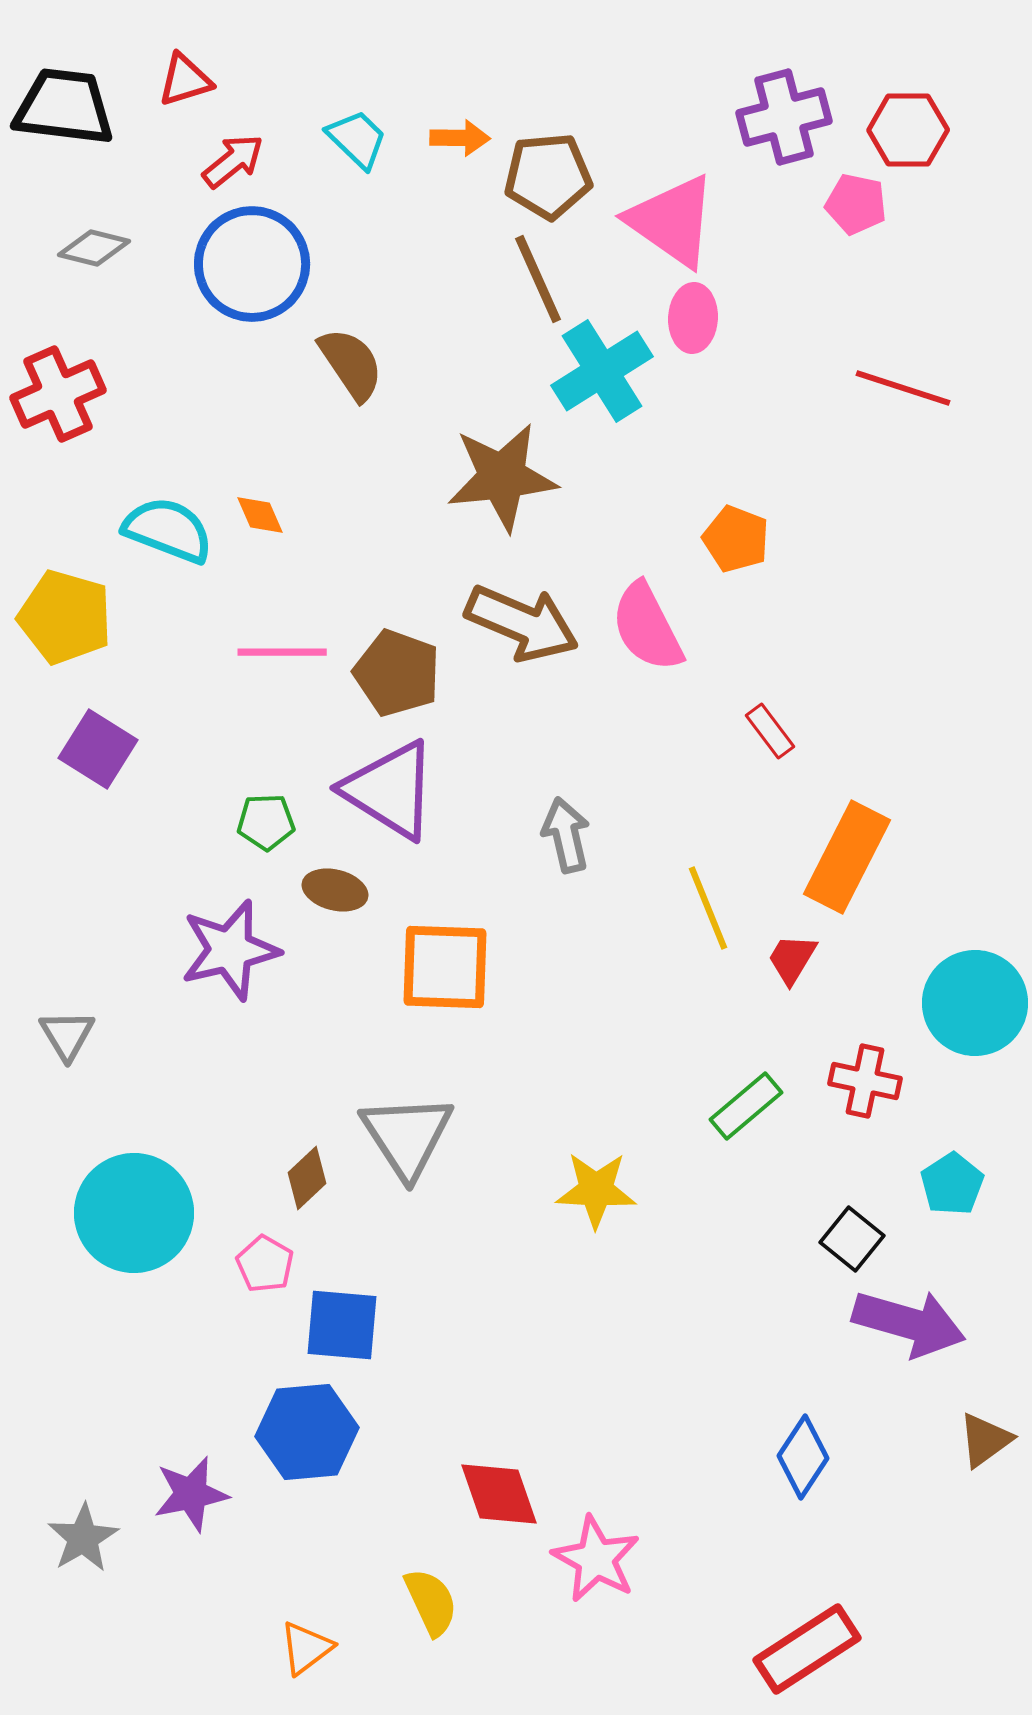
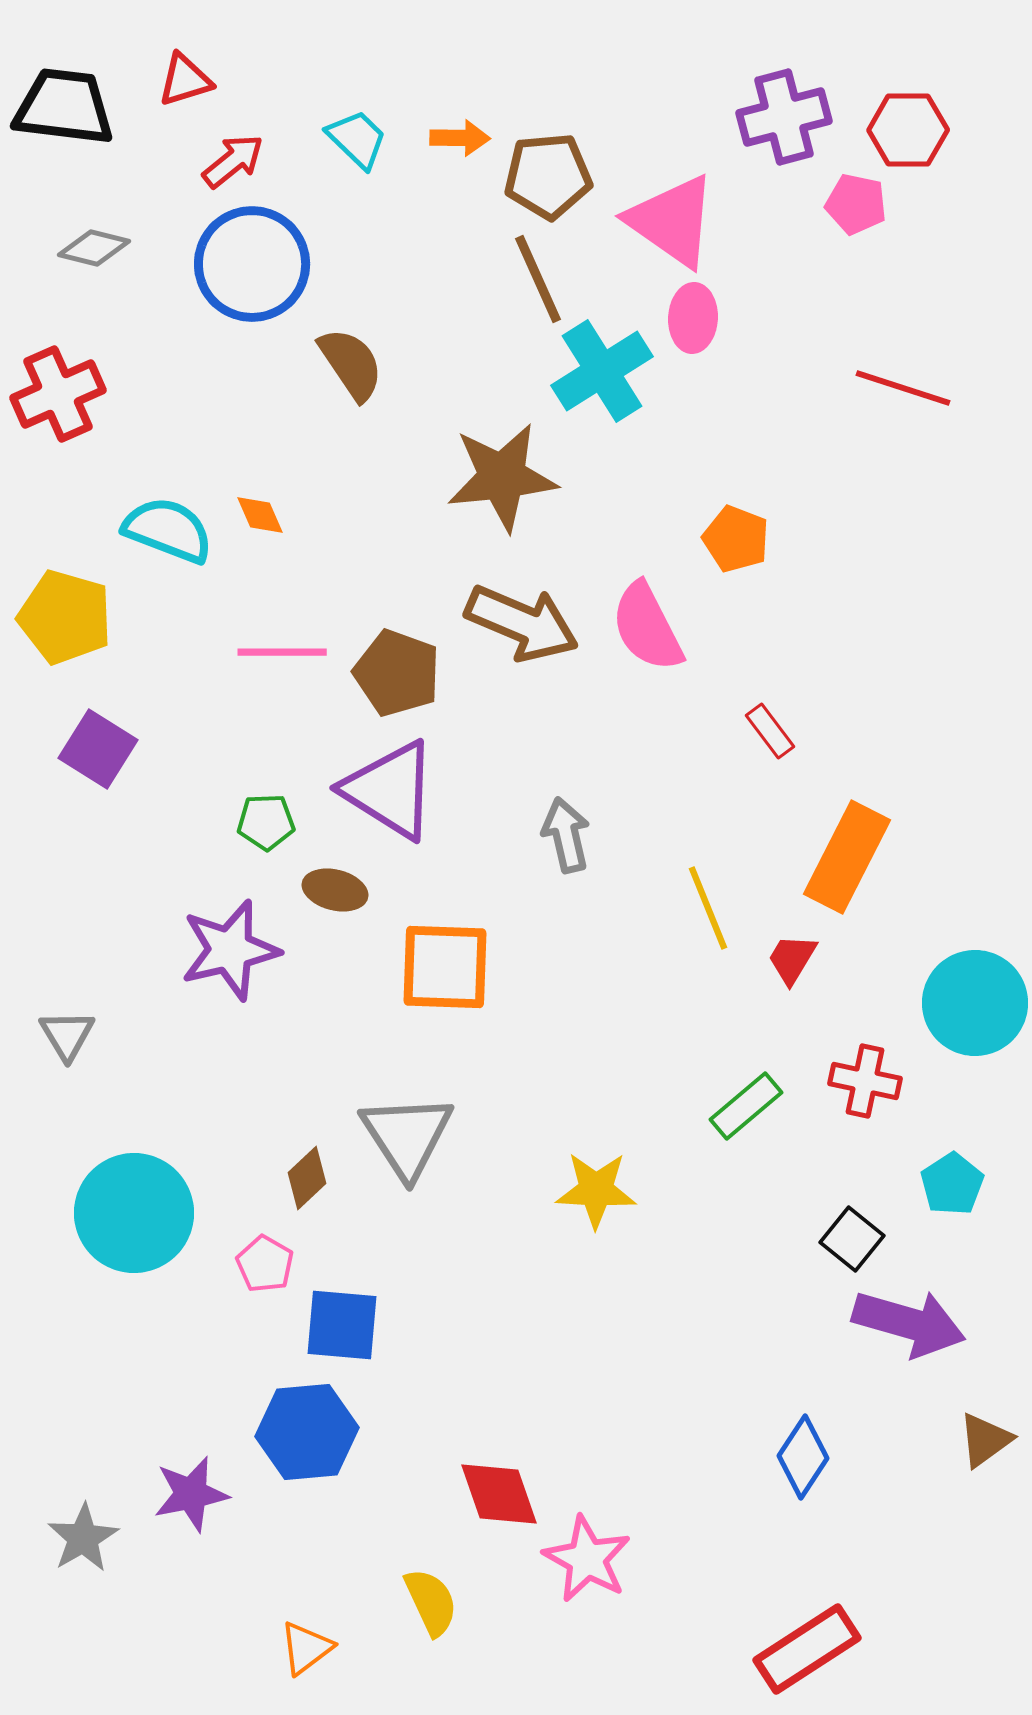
pink star at (596, 1559): moved 9 px left
